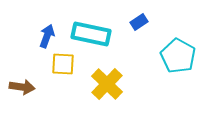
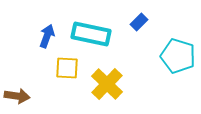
blue rectangle: rotated 12 degrees counterclockwise
cyan pentagon: rotated 12 degrees counterclockwise
yellow square: moved 4 px right, 4 px down
brown arrow: moved 5 px left, 9 px down
